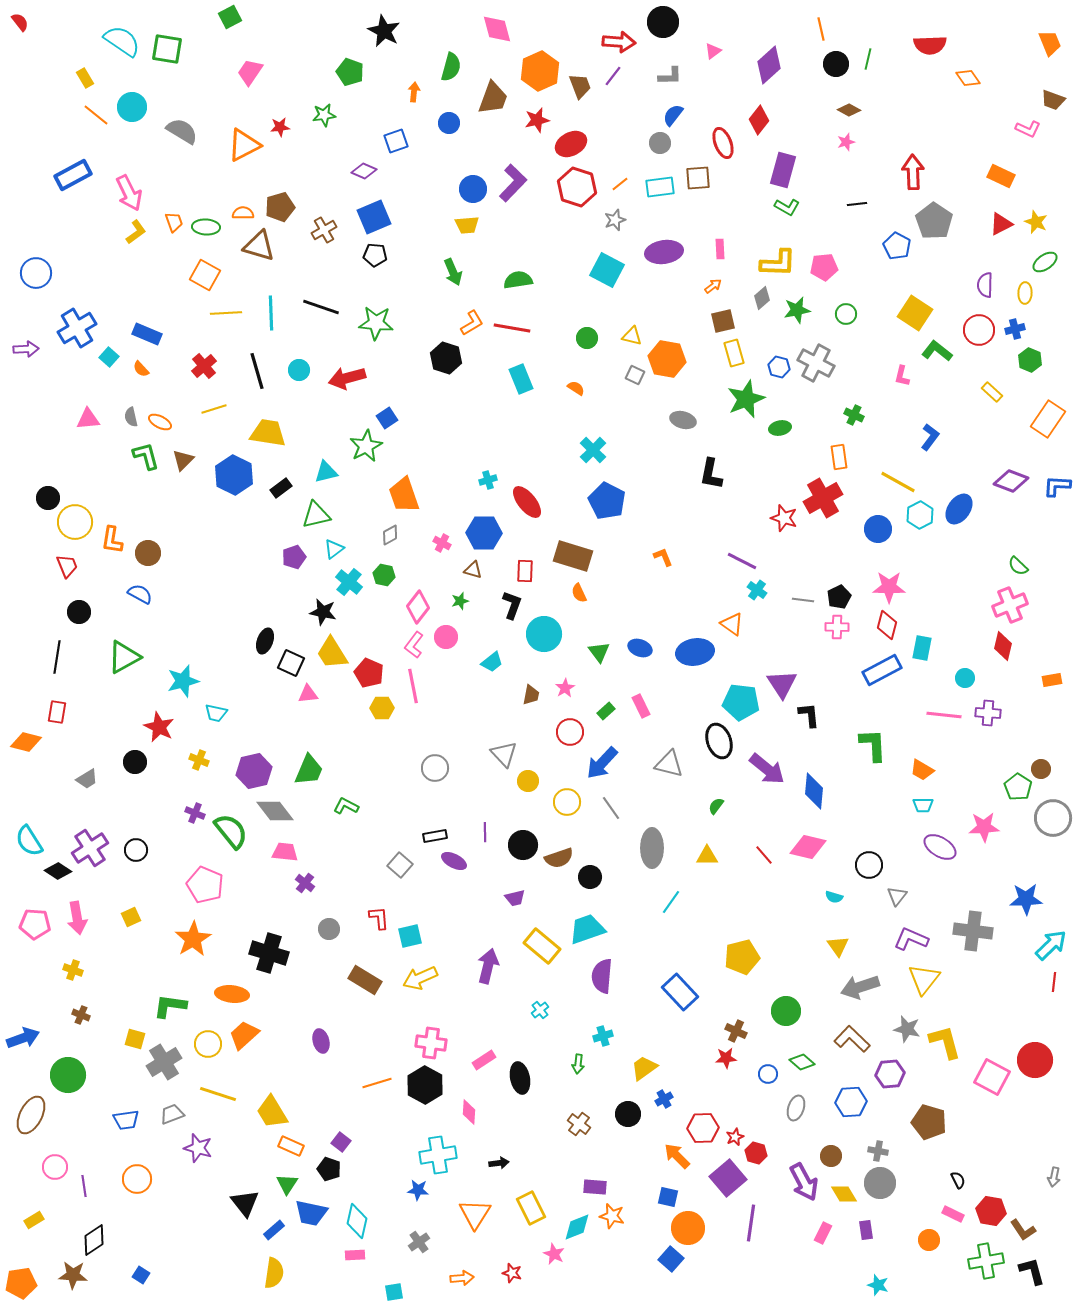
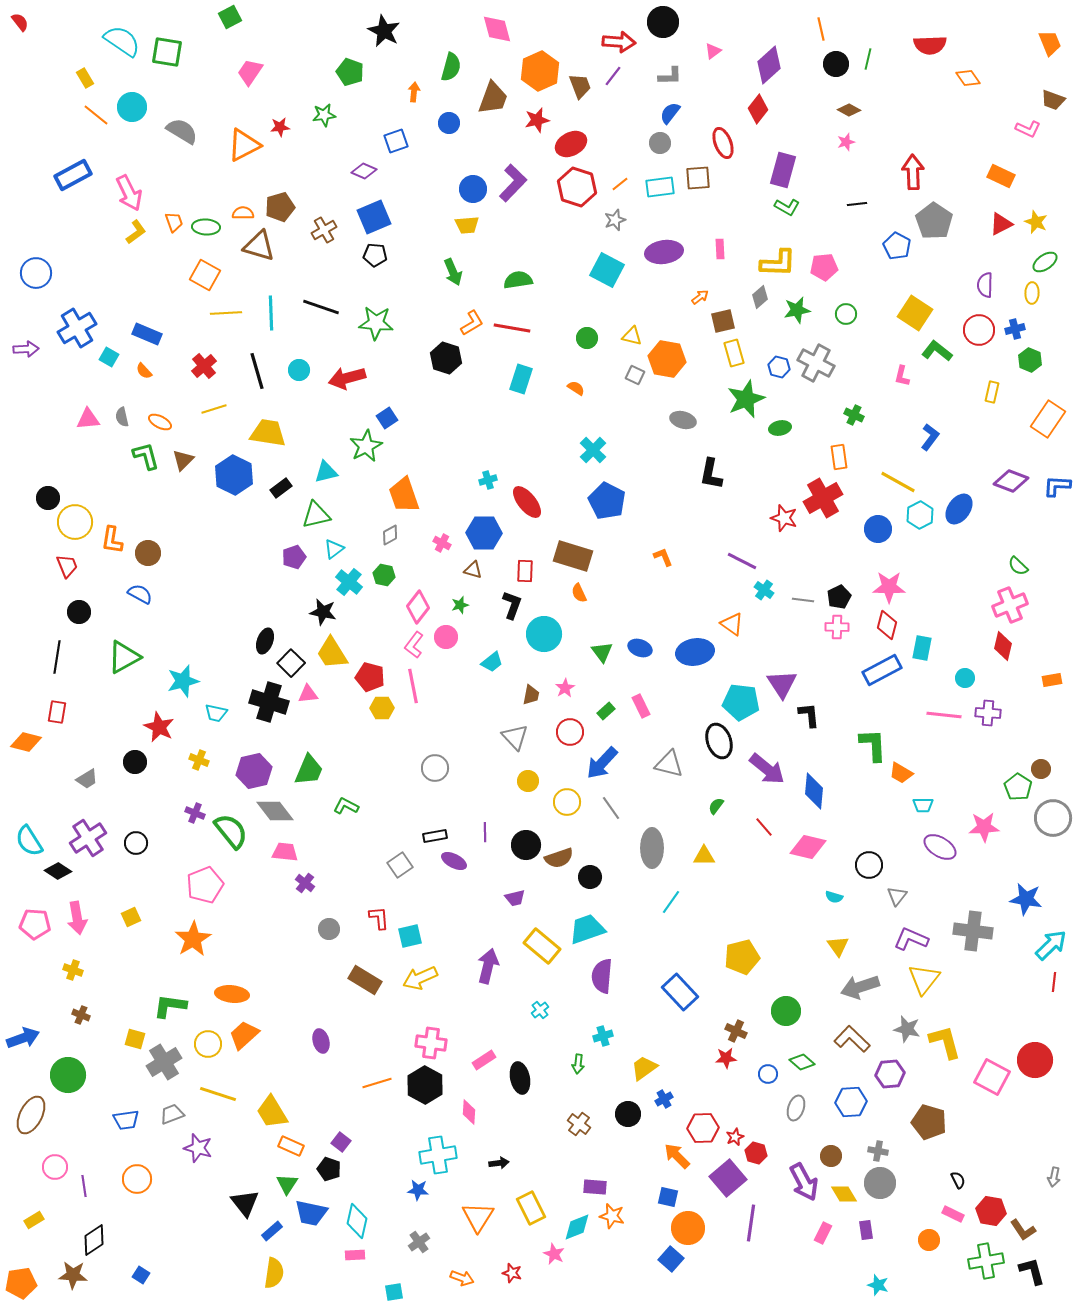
green square at (167, 49): moved 3 px down
blue semicircle at (673, 115): moved 3 px left, 2 px up
red diamond at (759, 120): moved 1 px left, 11 px up
orange arrow at (713, 286): moved 13 px left, 11 px down
yellow ellipse at (1025, 293): moved 7 px right
gray diamond at (762, 298): moved 2 px left, 1 px up
cyan square at (109, 357): rotated 12 degrees counterclockwise
orange semicircle at (141, 369): moved 3 px right, 2 px down
cyan rectangle at (521, 379): rotated 40 degrees clockwise
yellow rectangle at (992, 392): rotated 60 degrees clockwise
gray semicircle at (131, 417): moved 9 px left
cyan cross at (757, 590): moved 7 px right
green star at (460, 601): moved 4 px down
green triangle at (599, 652): moved 3 px right
black square at (291, 663): rotated 20 degrees clockwise
red pentagon at (369, 673): moved 1 px right, 4 px down; rotated 8 degrees counterclockwise
gray triangle at (504, 754): moved 11 px right, 17 px up
orange trapezoid at (922, 770): moved 21 px left, 3 px down
black circle at (523, 845): moved 3 px right
purple cross at (90, 848): moved 2 px left, 10 px up
black circle at (136, 850): moved 7 px up
red line at (764, 855): moved 28 px up
yellow triangle at (707, 856): moved 3 px left
gray square at (400, 865): rotated 15 degrees clockwise
pink pentagon at (205, 885): rotated 27 degrees clockwise
blue star at (1026, 899): rotated 12 degrees clockwise
black cross at (269, 953): moved 251 px up
orange triangle at (475, 1214): moved 3 px right, 3 px down
blue rectangle at (274, 1230): moved 2 px left, 1 px down
orange arrow at (462, 1278): rotated 25 degrees clockwise
